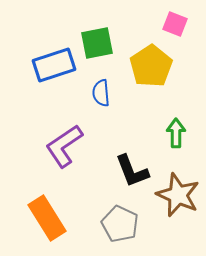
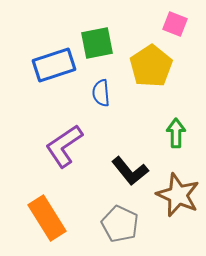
black L-shape: moved 2 px left; rotated 18 degrees counterclockwise
